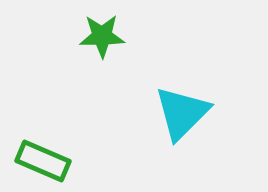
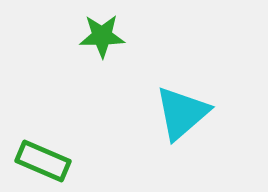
cyan triangle: rotated 4 degrees clockwise
